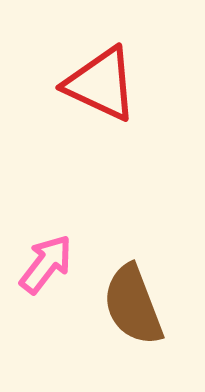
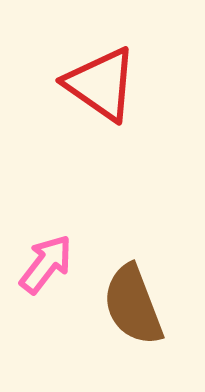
red triangle: rotated 10 degrees clockwise
